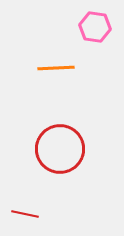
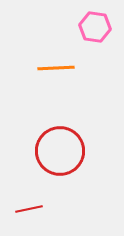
red circle: moved 2 px down
red line: moved 4 px right, 5 px up; rotated 24 degrees counterclockwise
